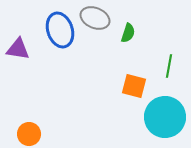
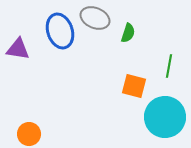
blue ellipse: moved 1 px down
